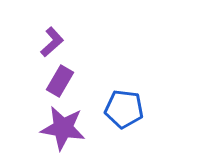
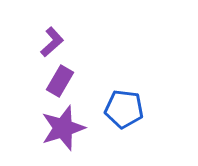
purple star: rotated 27 degrees counterclockwise
